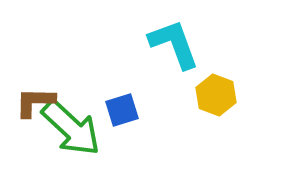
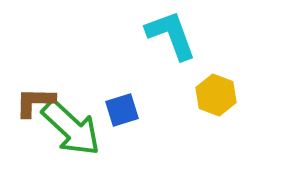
cyan L-shape: moved 3 px left, 9 px up
